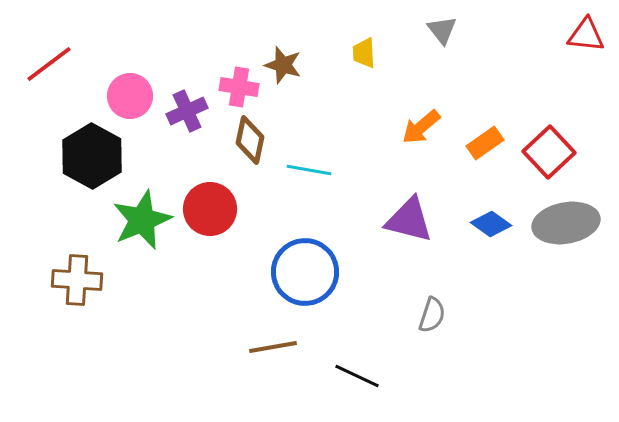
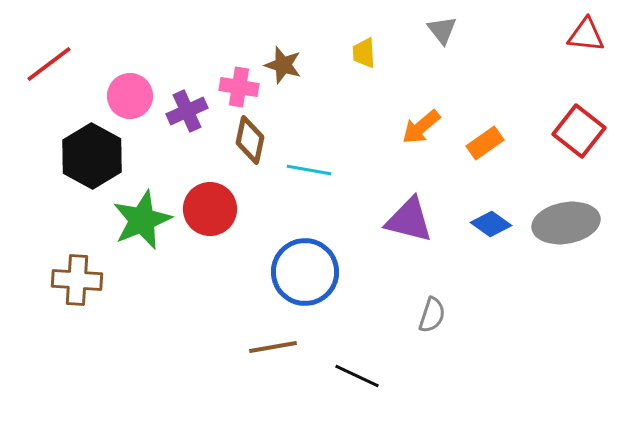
red square: moved 30 px right, 21 px up; rotated 9 degrees counterclockwise
